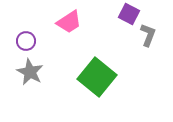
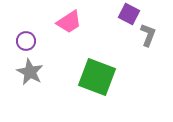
green square: rotated 18 degrees counterclockwise
